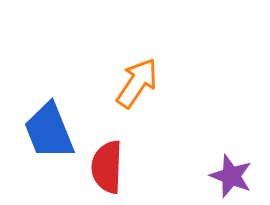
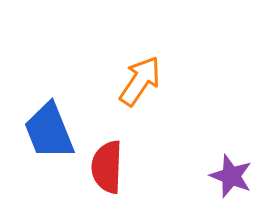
orange arrow: moved 3 px right, 2 px up
